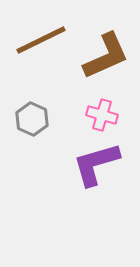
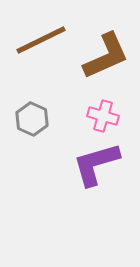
pink cross: moved 1 px right, 1 px down
